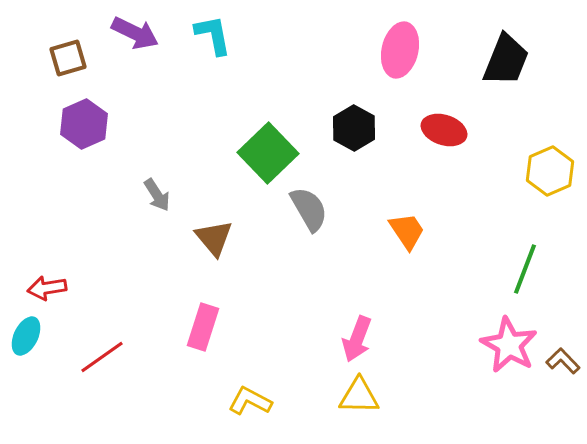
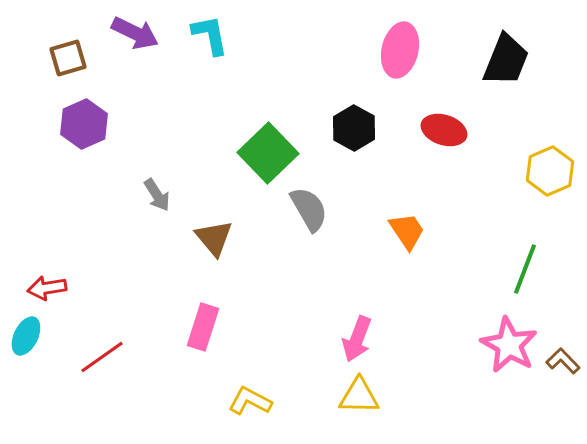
cyan L-shape: moved 3 px left
